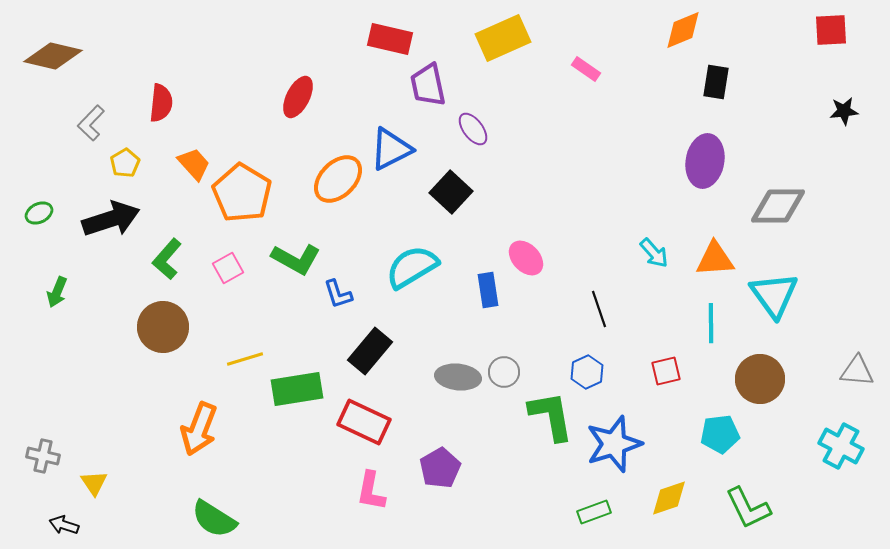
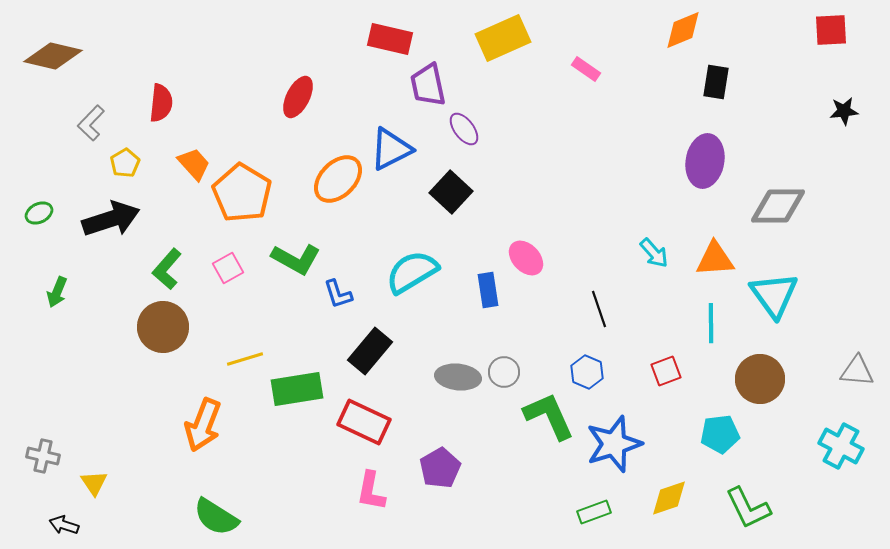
purple ellipse at (473, 129): moved 9 px left
green L-shape at (167, 259): moved 10 px down
cyan semicircle at (412, 267): moved 5 px down
red square at (666, 371): rotated 8 degrees counterclockwise
blue hexagon at (587, 372): rotated 12 degrees counterclockwise
green L-shape at (551, 416): moved 2 px left; rotated 14 degrees counterclockwise
orange arrow at (199, 429): moved 4 px right, 4 px up
green semicircle at (214, 519): moved 2 px right, 2 px up
